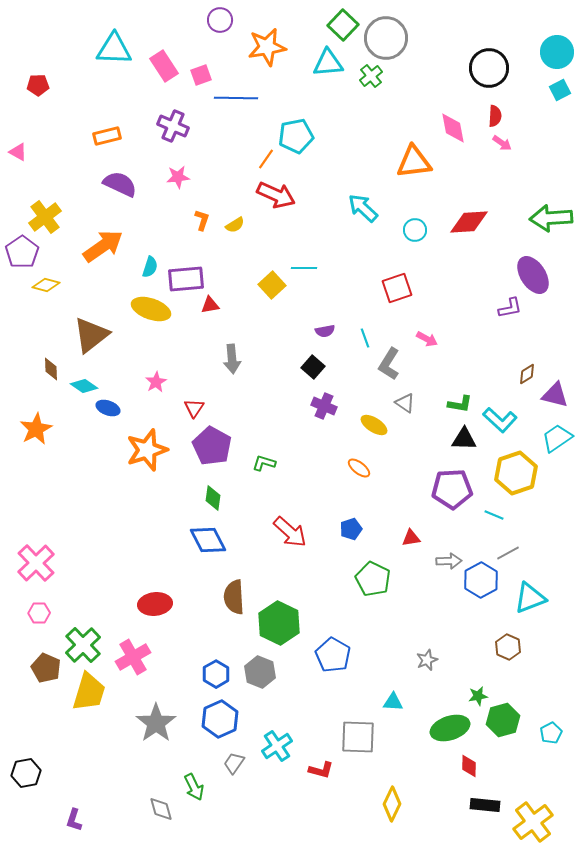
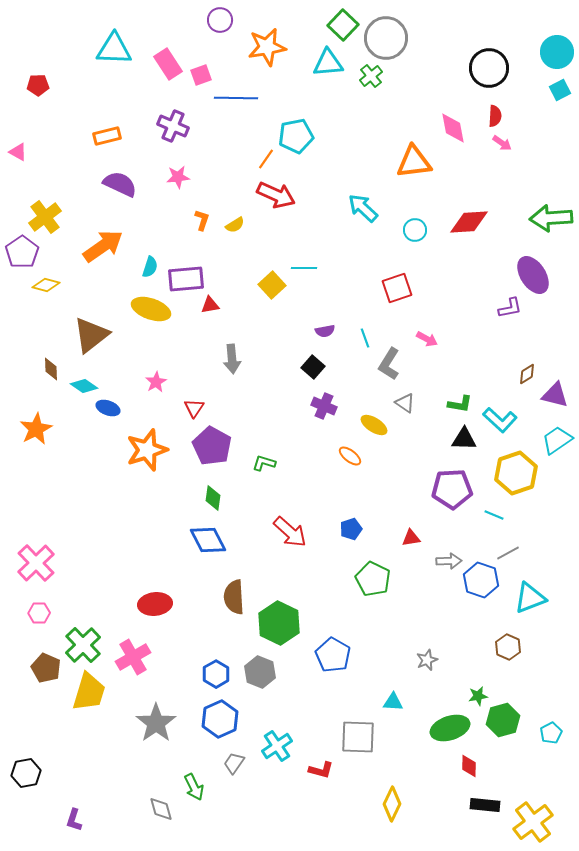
pink rectangle at (164, 66): moved 4 px right, 2 px up
cyan trapezoid at (557, 438): moved 2 px down
orange ellipse at (359, 468): moved 9 px left, 12 px up
blue hexagon at (481, 580): rotated 12 degrees counterclockwise
